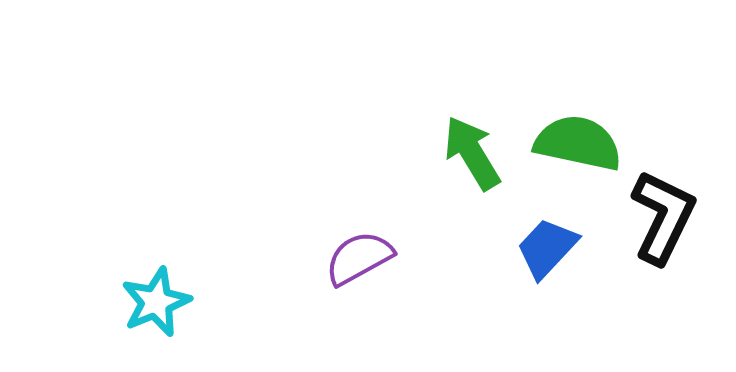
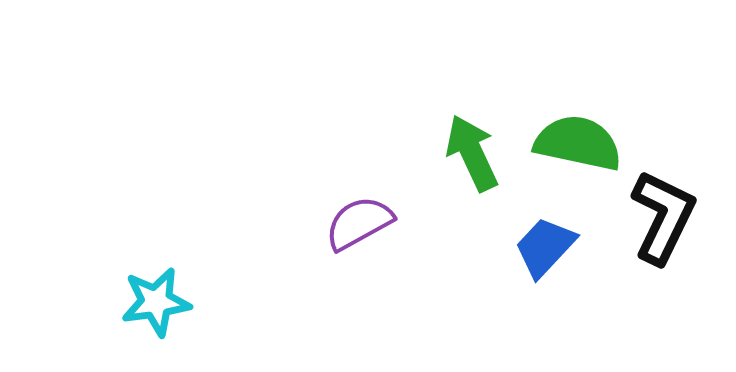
green arrow: rotated 6 degrees clockwise
blue trapezoid: moved 2 px left, 1 px up
purple semicircle: moved 35 px up
cyan star: rotated 14 degrees clockwise
